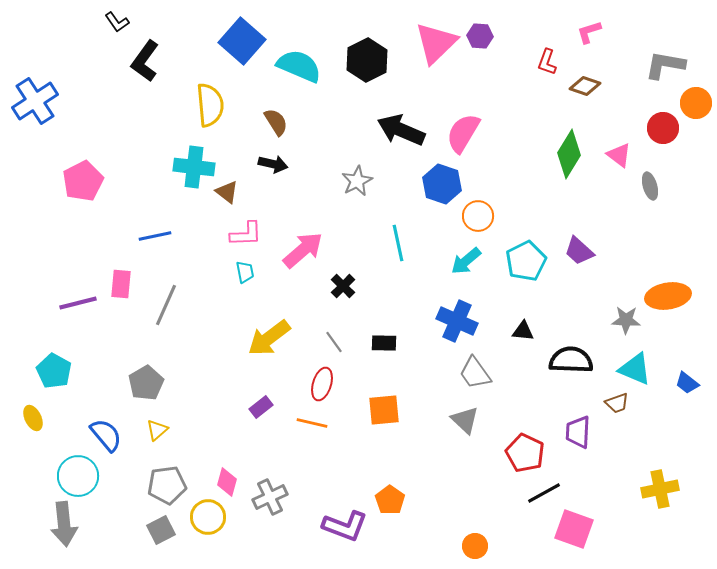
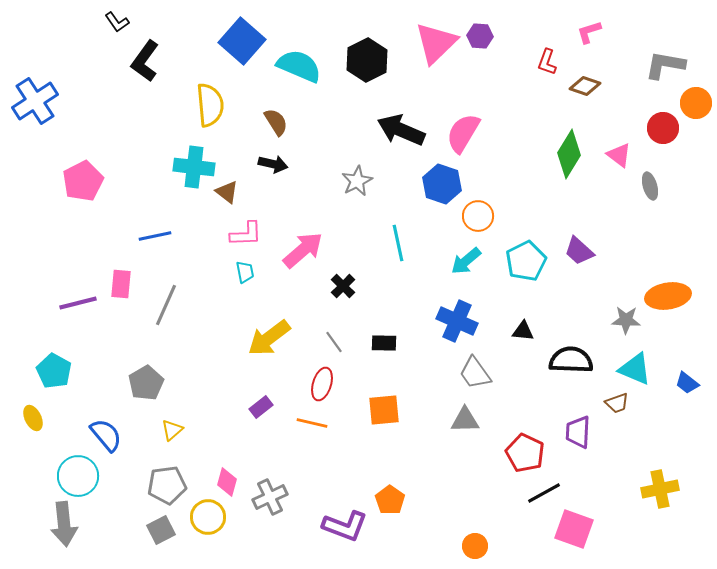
gray triangle at (465, 420): rotated 44 degrees counterclockwise
yellow triangle at (157, 430): moved 15 px right
